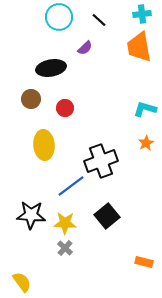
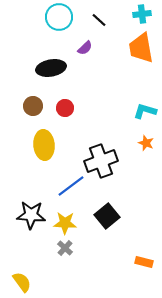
orange trapezoid: moved 2 px right, 1 px down
brown circle: moved 2 px right, 7 px down
cyan L-shape: moved 2 px down
orange star: rotated 21 degrees counterclockwise
